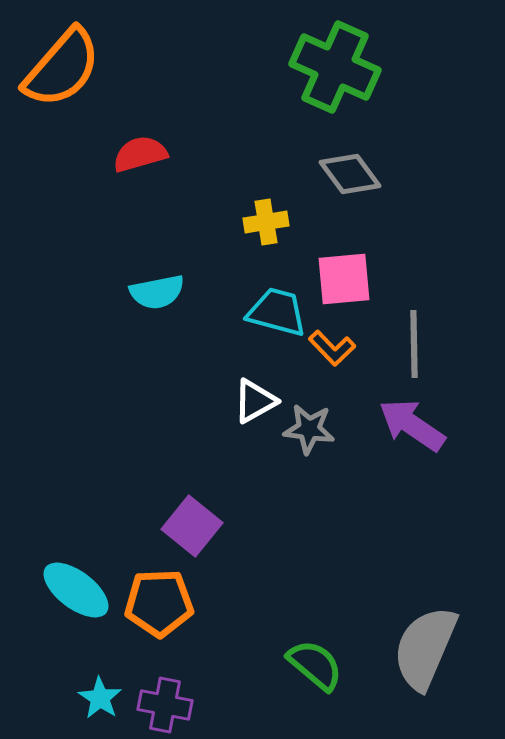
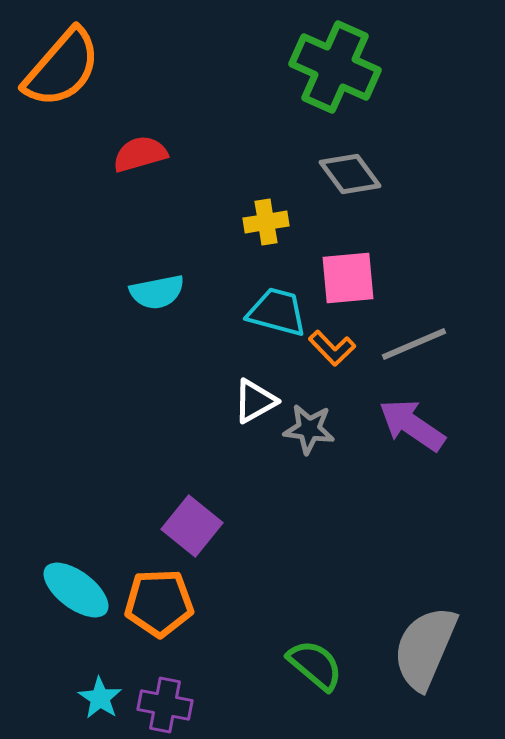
pink square: moved 4 px right, 1 px up
gray line: rotated 68 degrees clockwise
